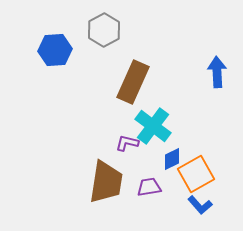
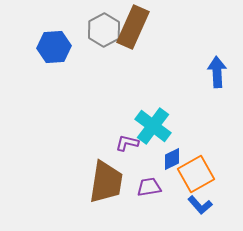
blue hexagon: moved 1 px left, 3 px up
brown rectangle: moved 55 px up
